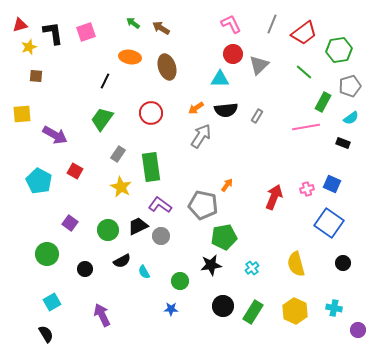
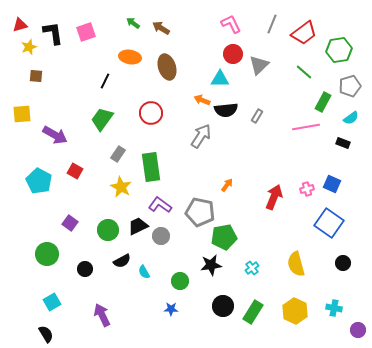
orange arrow at (196, 108): moved 6 px right, 8 px up; rotated 56 degrees clockwise
gray pentagon at (203, 205): moved 3 px left, 7 px down
